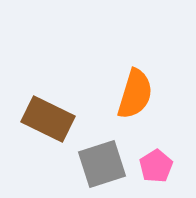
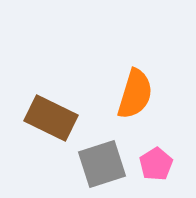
brown rectangle: moved 3 px right, 1 px up
pink pentagon: moved 2 px up
